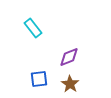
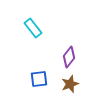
purple diamond: rotated 30 degrees counterclockwise
brown star: rotated 18 degrees clockwise
